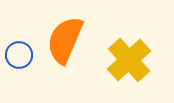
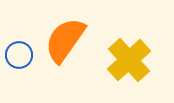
orange semicircle: rotated 12 degrees clockwise
